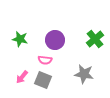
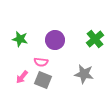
pink semicircle: moved 4 px left, 2 px down
